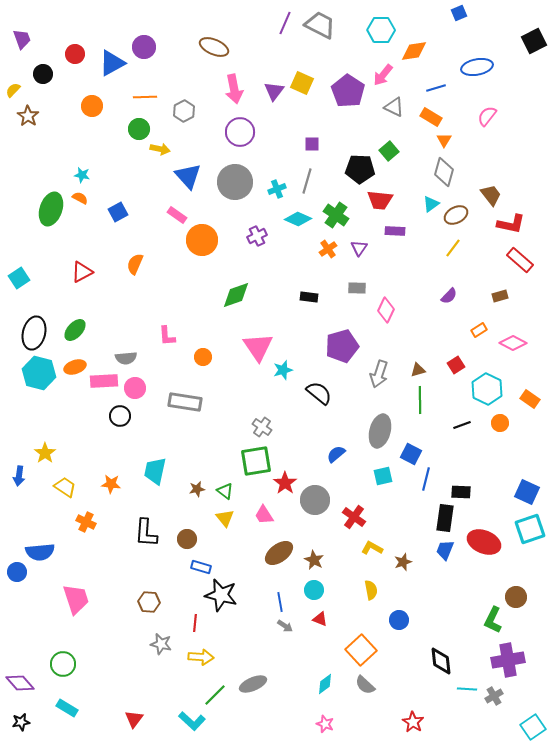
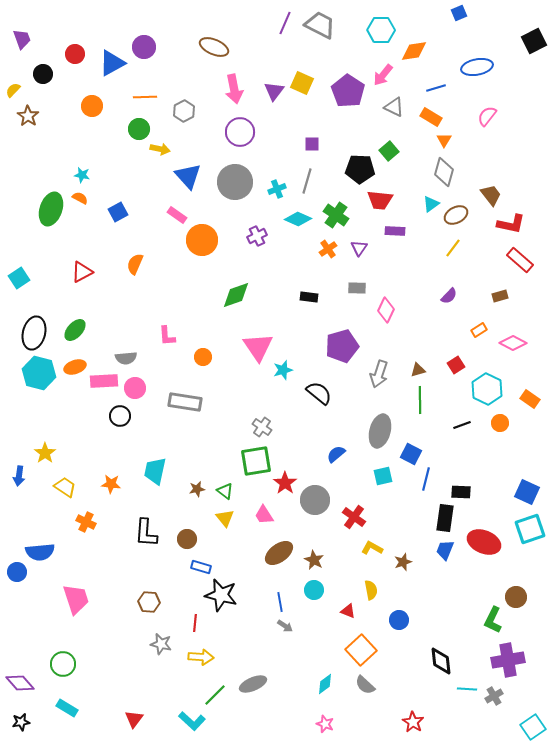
red triangle at (320, 619): moved 28 px right, 8 px up
